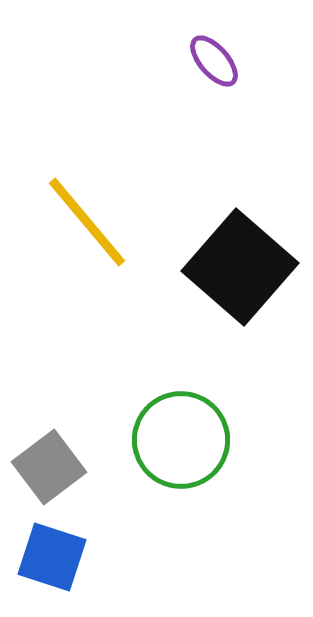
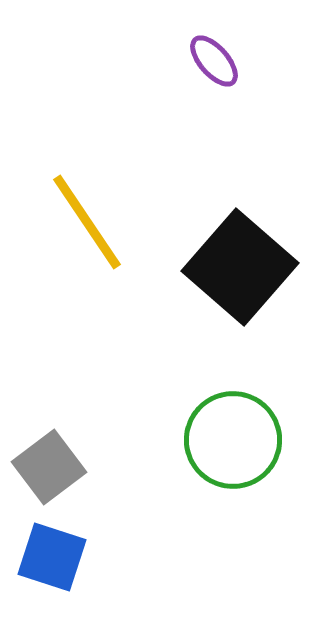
yellow line: rotated 6 degrees clockwise
green circle: moved 52 px right
